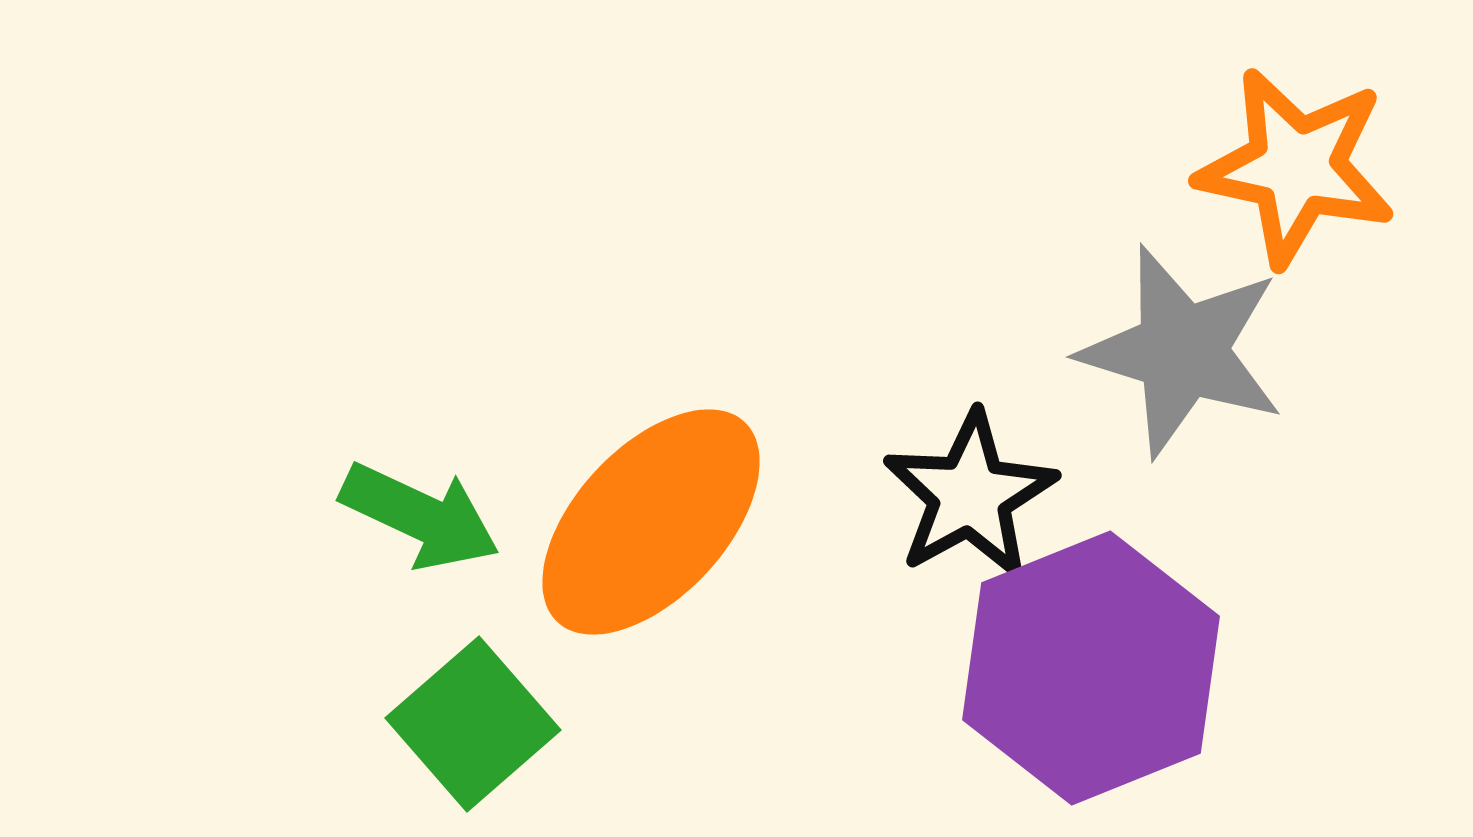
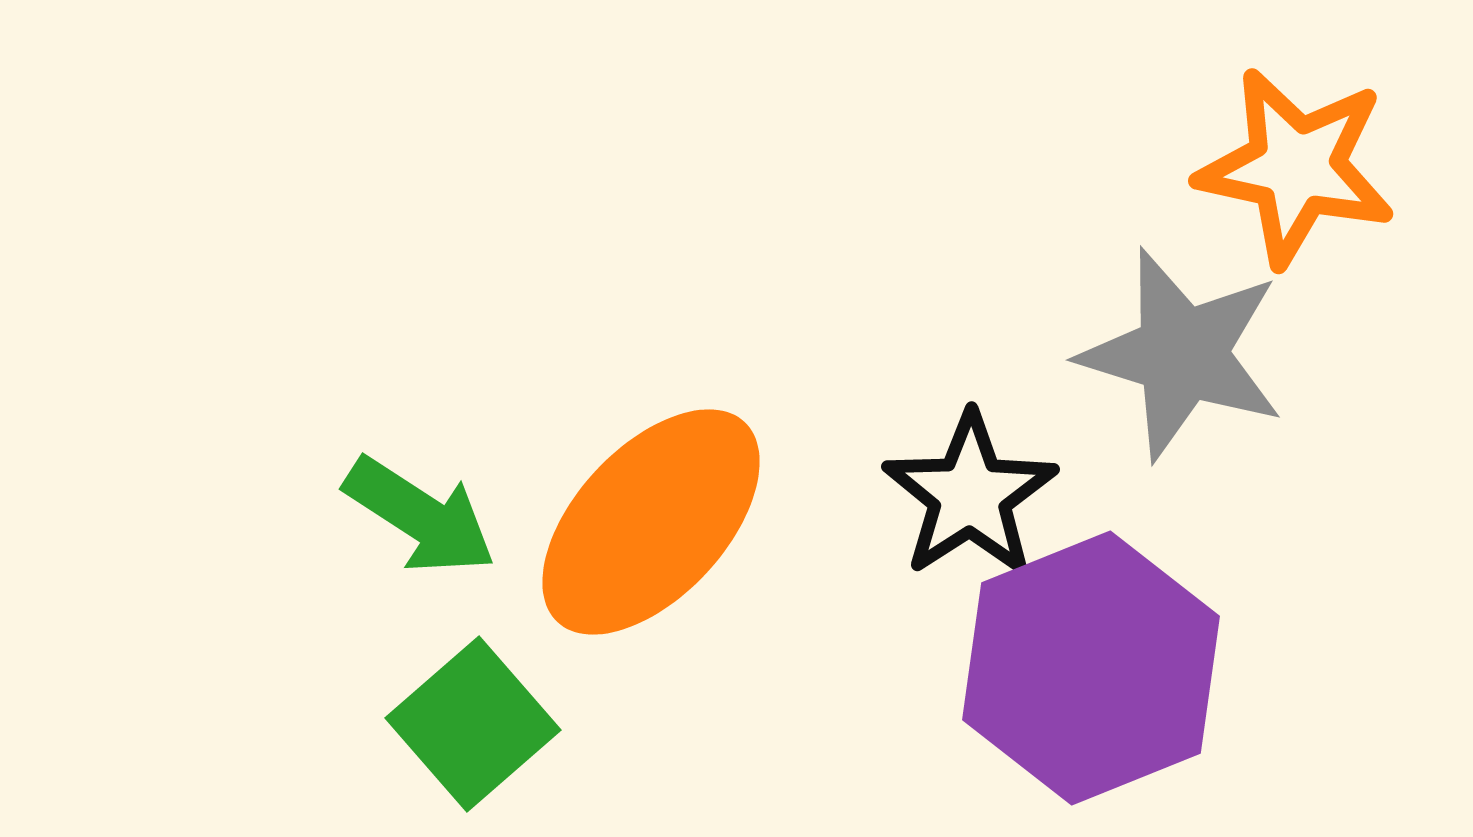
gray star: moved 3 px down
black star: rotated 4 degrees counterclockwise
green arrow: rotated 8 degrees clockwise
